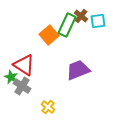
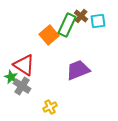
yellow cross: moved 2 px right; rotated 24 degrees clockwise
